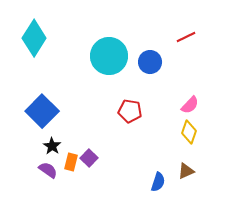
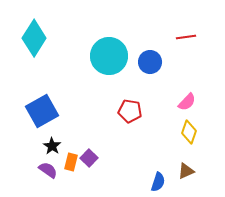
red line: rotated 18 degrees clockwise
pink semicircle: moved 3 px left, 3 px up
blue square: rotated 16 degrees clockwise
